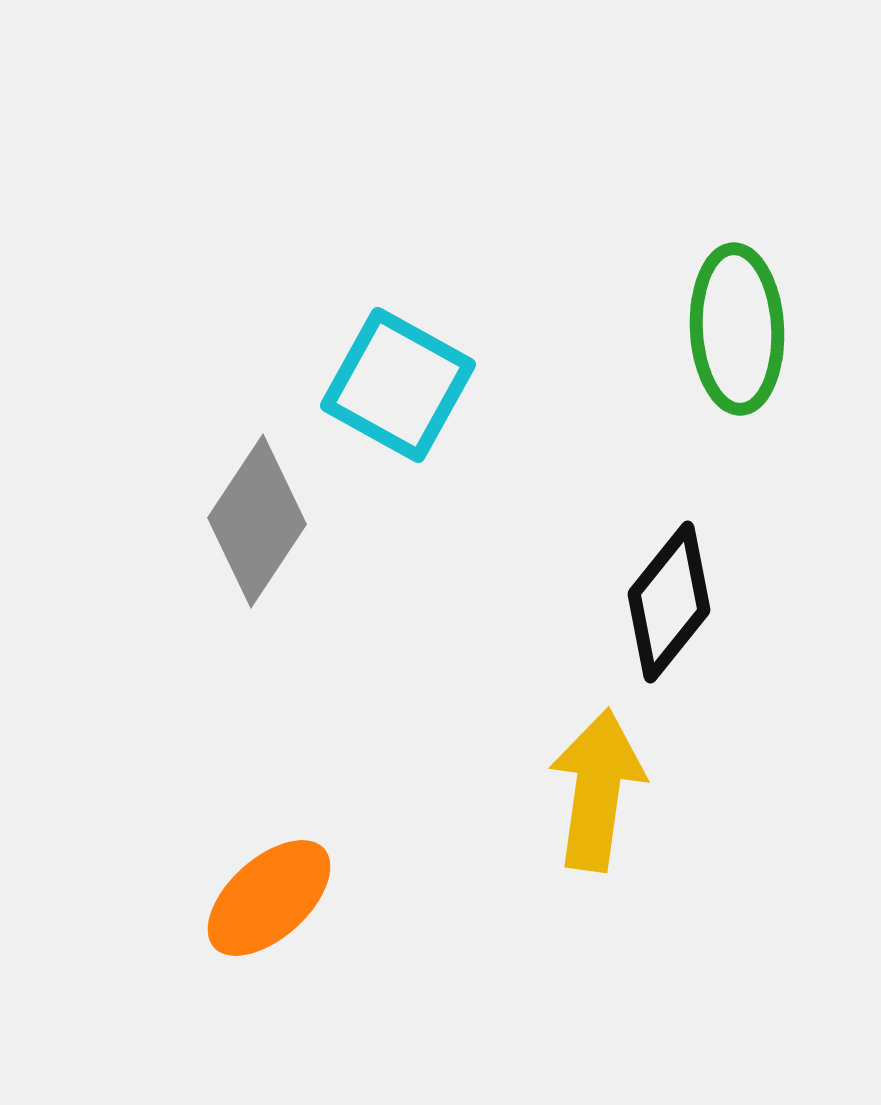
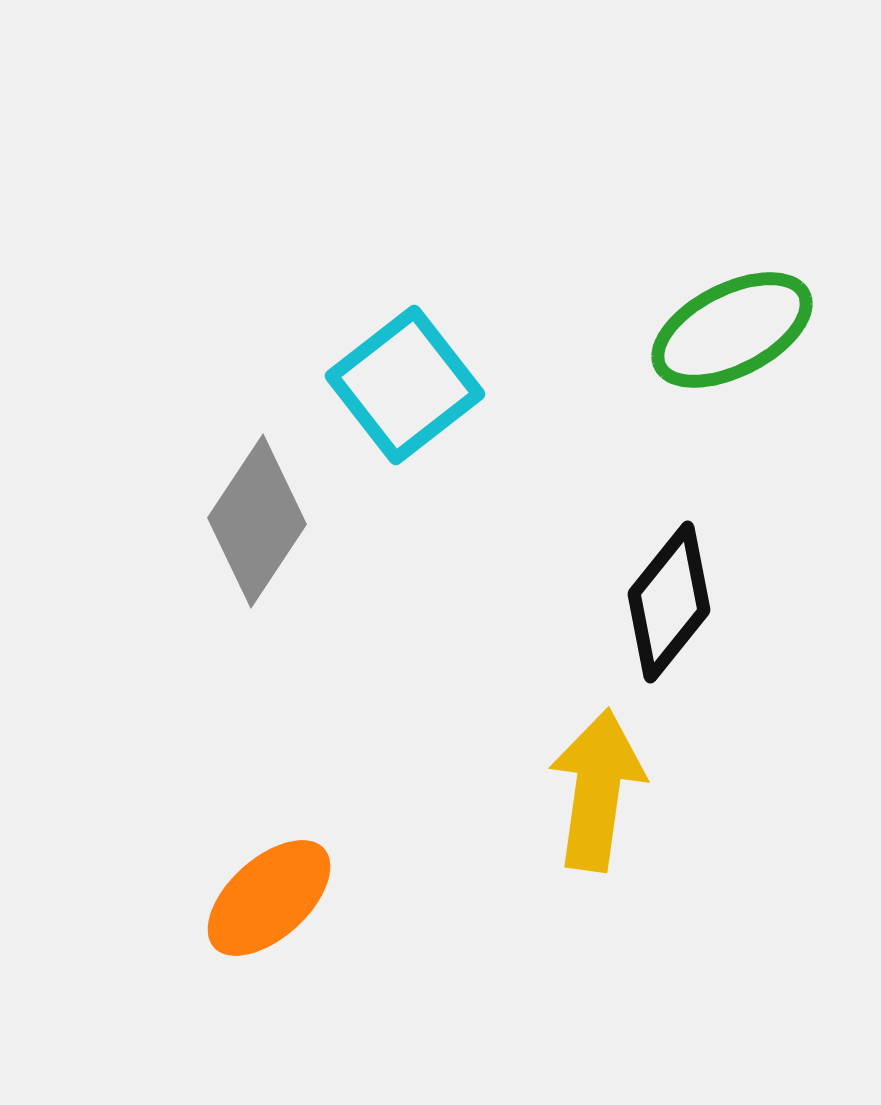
green ellipse: moved 5 px left, 1 px down; rotated 66 degrees clockwise
cyan square: moved 7 px right; rotated 23 degrees clockwise
